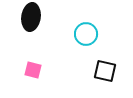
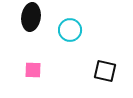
cyan circle: moved 16 px left, 4 px up
pink square: rotated 12 degrees counterclockwise
